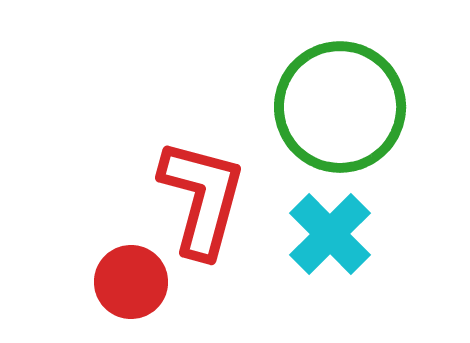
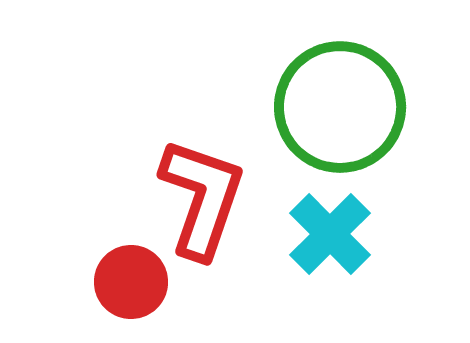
red L-shape: rotated 4 degrees clockwise
